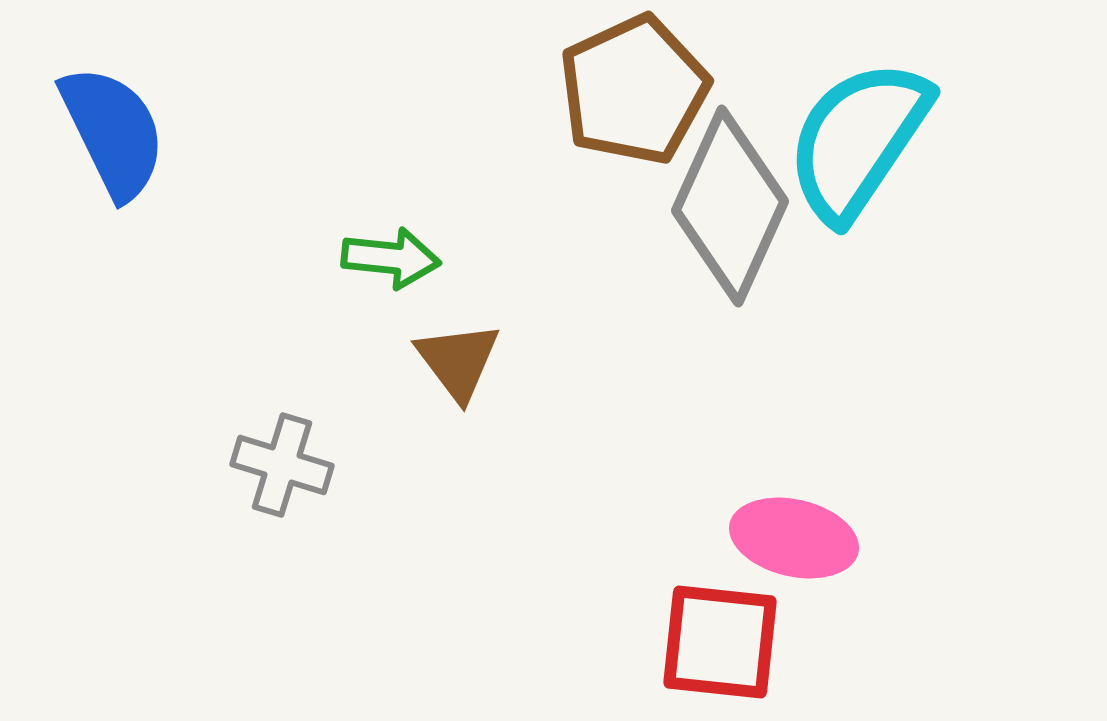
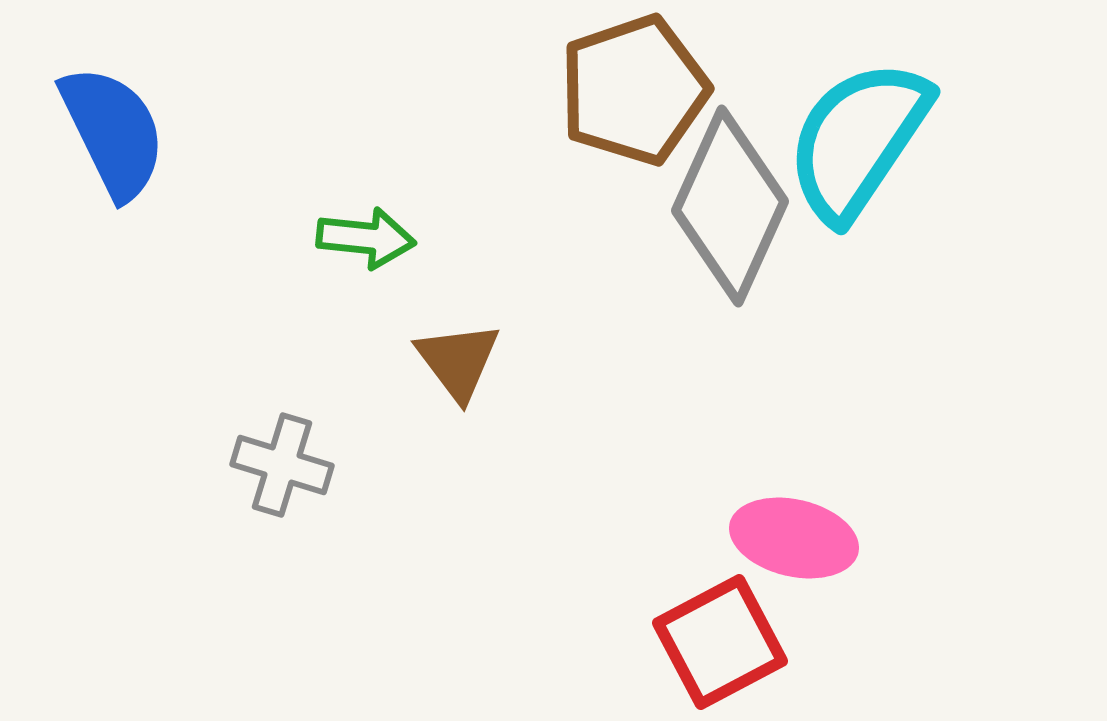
brown pentagon: rotated 6 degrees clockwise
green arrow: moved 25 px left, 20 px up
red square: rotated 34 degrees counterclockwise
